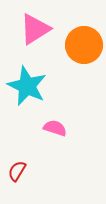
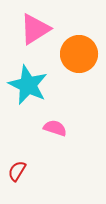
orange circle: moved 5 px left, 9 px down
cyan star: moved 1 px right, 1 px up
